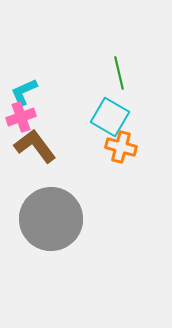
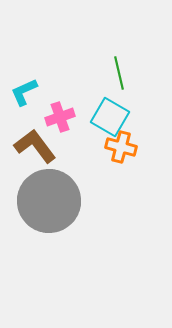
pink cross: moved 39 px right
gray circle: moved 2 px left, 18 px up
